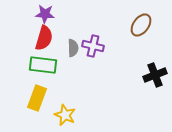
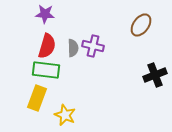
red semicircle: moved 3 px right, 8 px down
green rectangle: moved 3 px right, 5 px down
